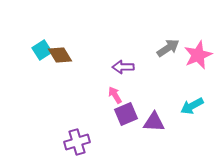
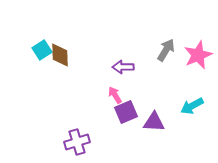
gray arrow: moved 2 px left, 2 px down; rotated 25 degrees counterclockwise
brown diamond: rotated 30 degrees clockwise
purple square: moved 2 px up
